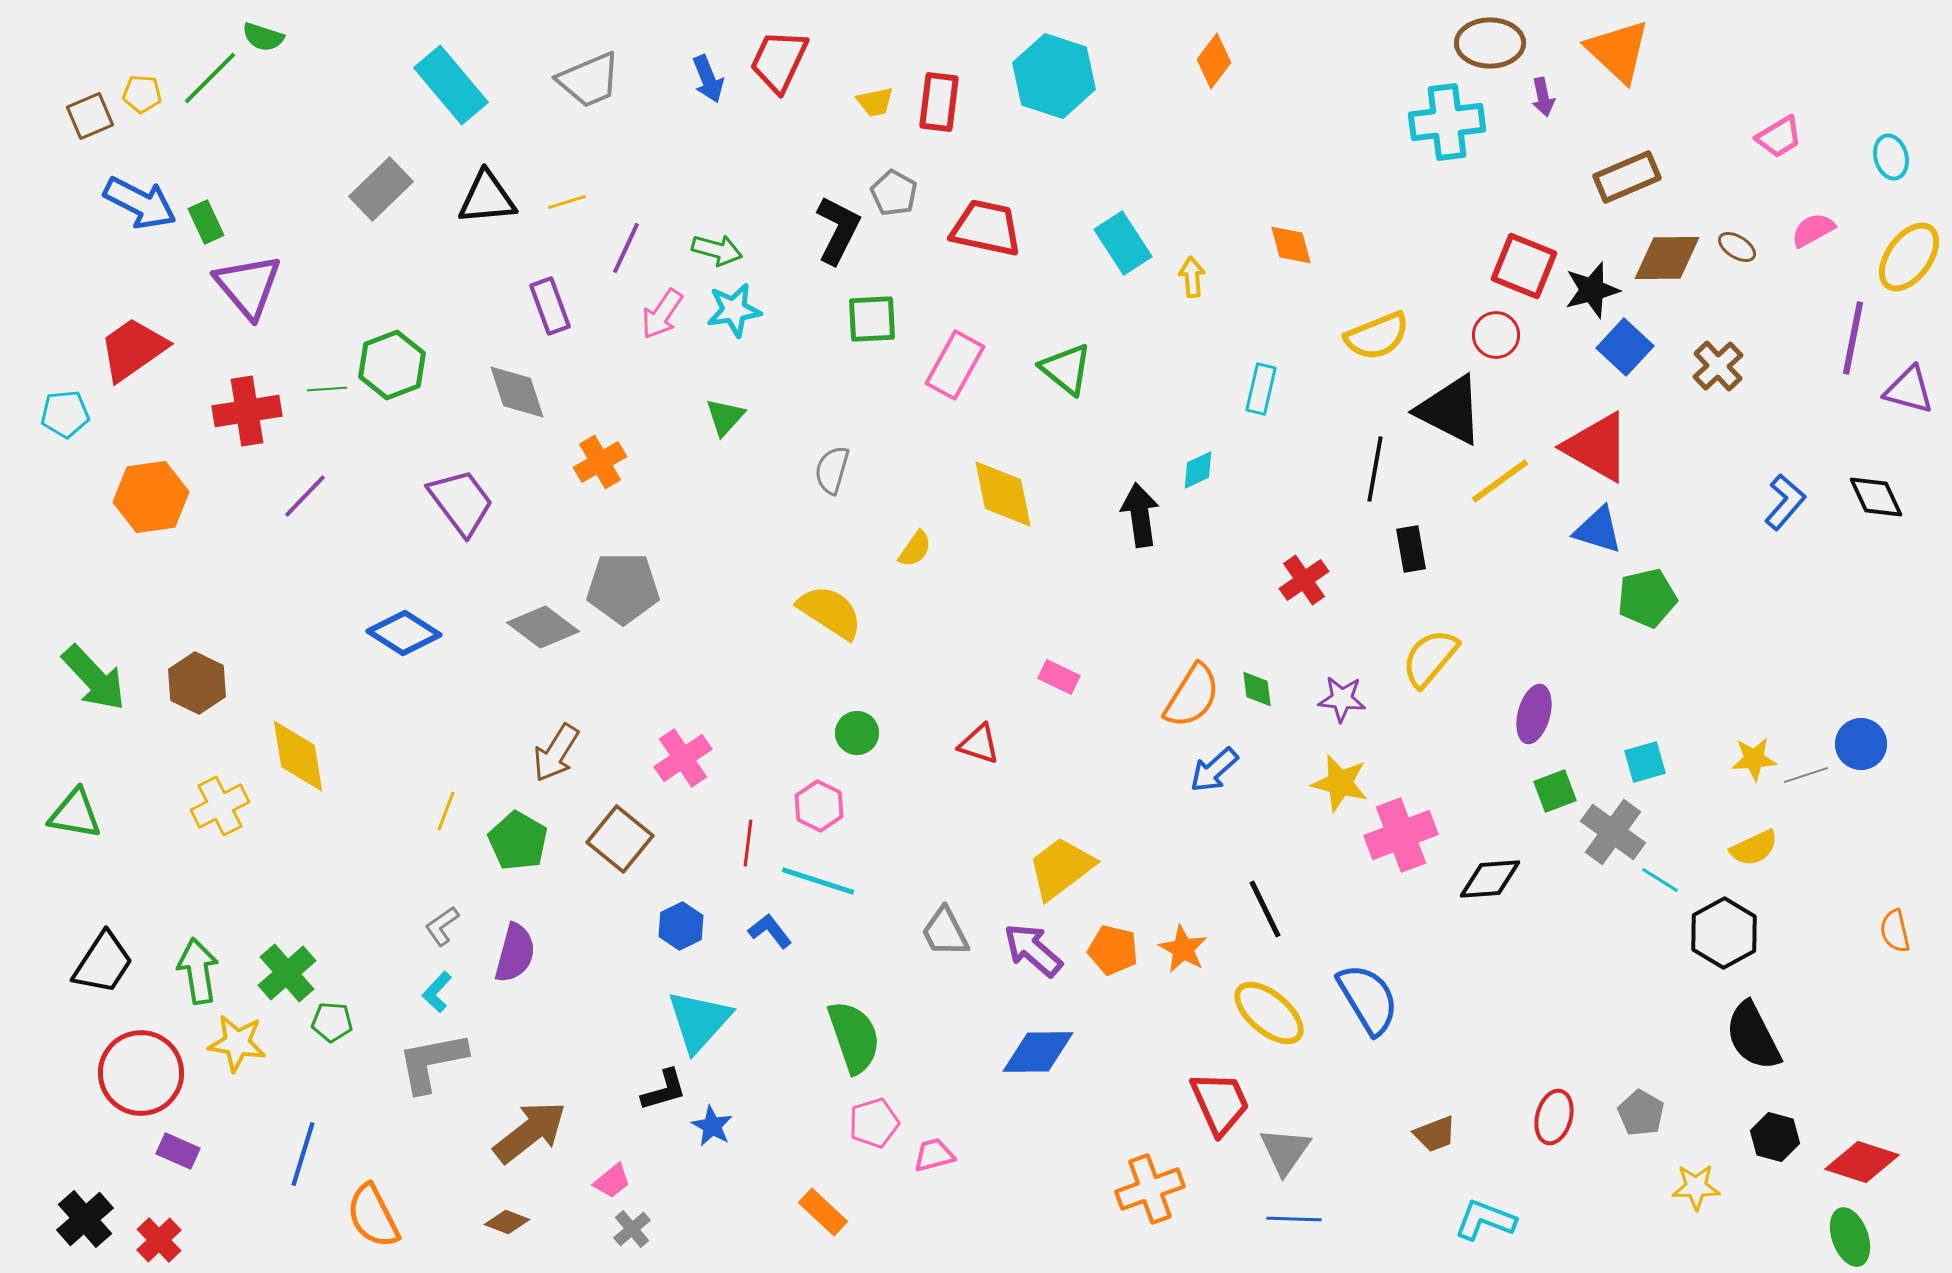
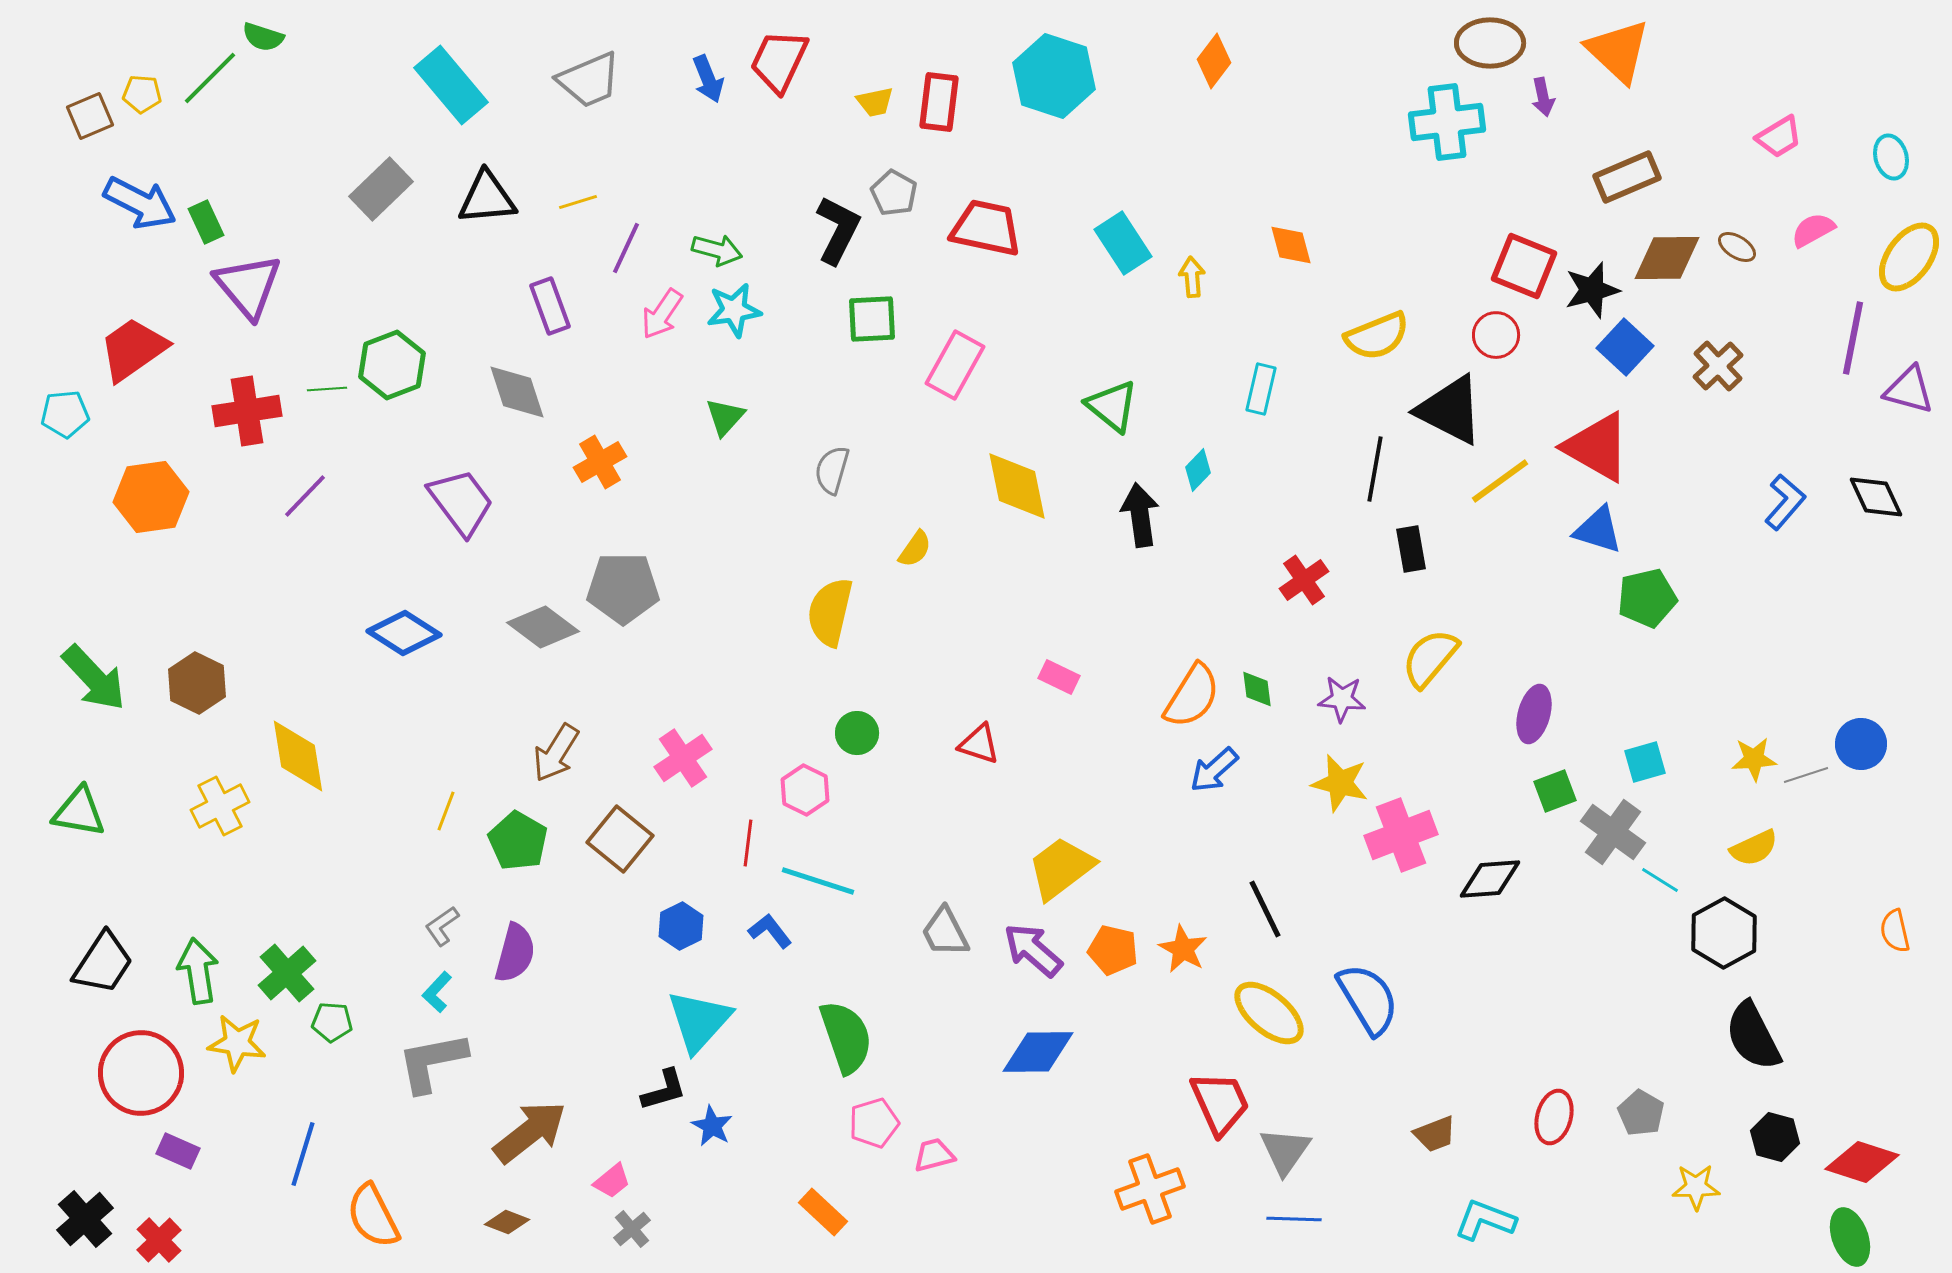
yellow line at (567, 202): moved 11 px right
green triangle at (1066, 369): moved 46 px right, 37 px down
cyan diamond at (1198, 470): rotated 21 degrees counterclockwise
yellow diamond at (1003, 494): moved 14 px right, 8 px up
yellow semicircle at (830, 612): rotated 110 degrees counterclockwise
pink hexagon at (819, 806): moved 14 px left, 16 px up
green triangle at (75, 814): moved 4 px right, 2 px up
green semicircle at (854, 1037): moved 8 px left
